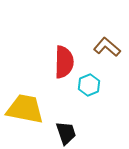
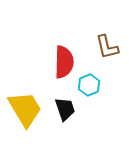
brown L-shape: rotated 144 degrees counterclockwise
yellow trapezoid: rotated 48 degrees clockwise
black trapezoid: moved 1 px left, 24 px up
